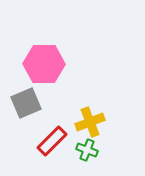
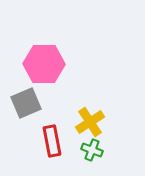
yellow cross: rotated 12 degrees counterclockwise
red rectangle: rotated 56 degrees counterclockwise
green cross: moved 5 px right
